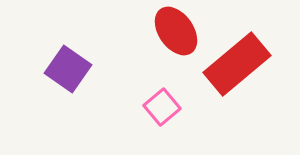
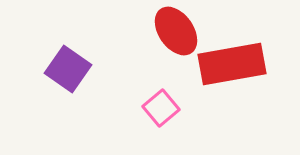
red rectangle: moved 5 px left; rotated 30 degrees clockwise
pink square: moved 1 px left, 1 px down
